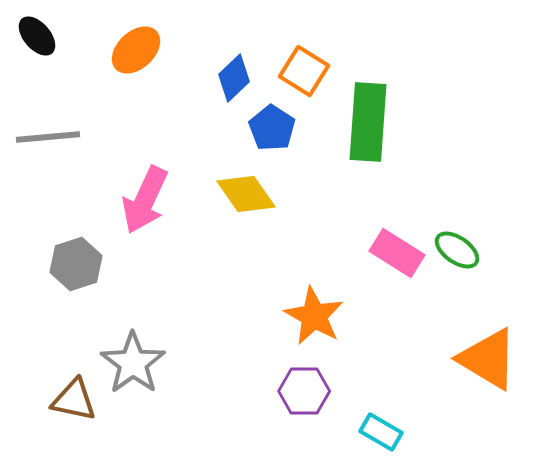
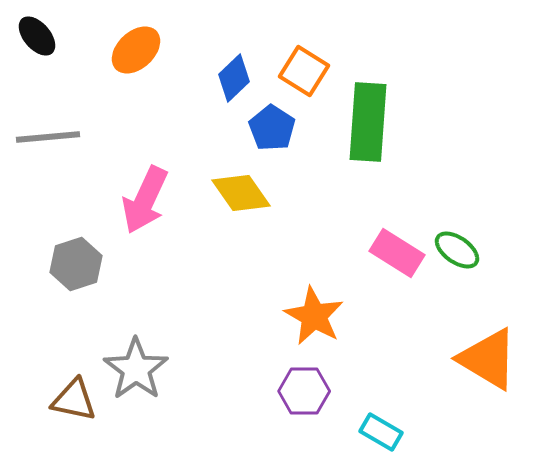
yellow diamond: moved 5 px left, 1 px up
gray star: moved 3 px right, 6 px down
